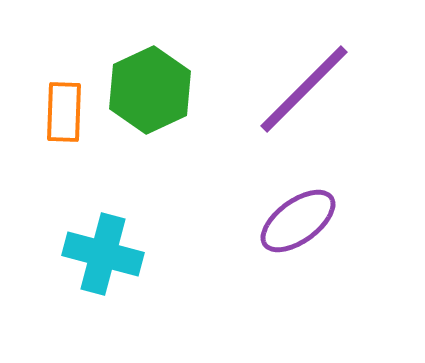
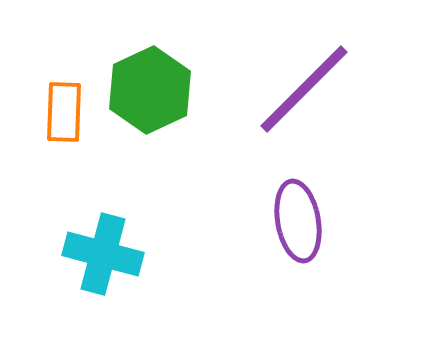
purple ellipse: rotated 64 degrees counterclockwise
